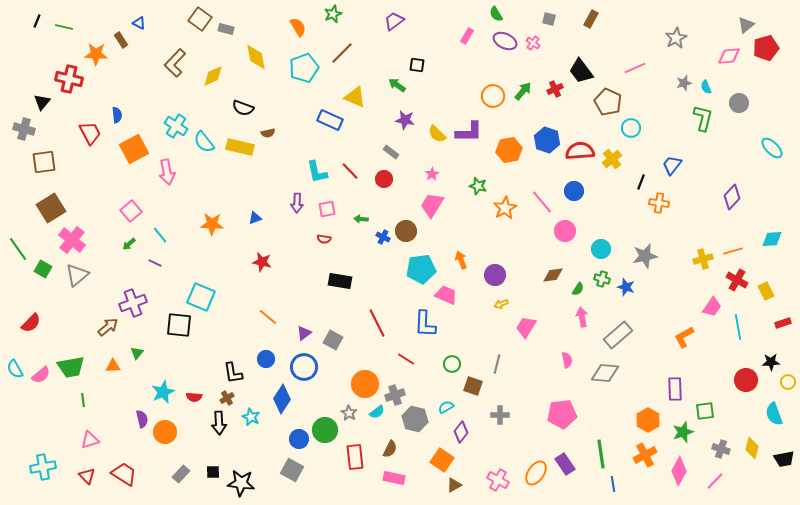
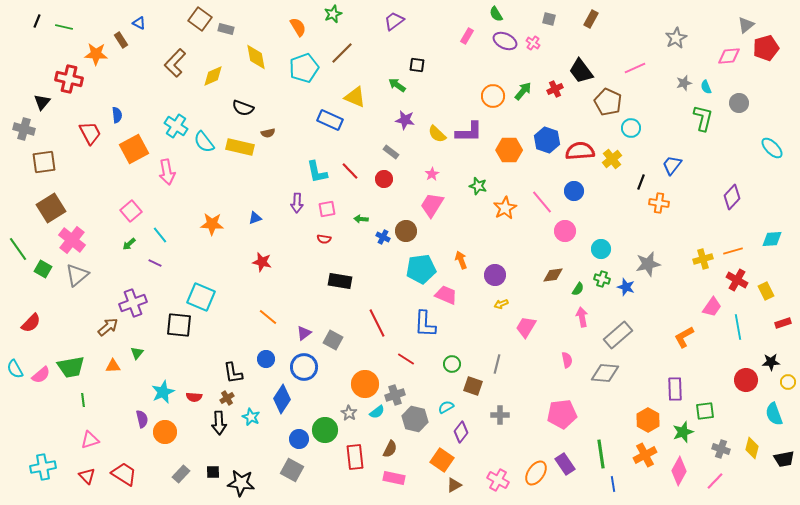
orange hexagon at (509, 150): rotated 10 degrees clockwise
gray star at (645, 256): moved 3 px right, 8 px down
